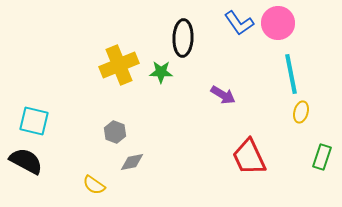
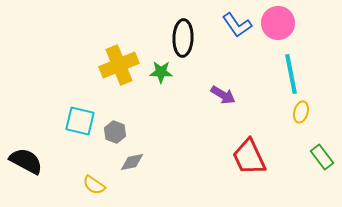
blue L-shape: moved 2 px left, 2 px down
cyan square: moved 46 px right
green rectangle: rotated 55 degrees counterclockwise
